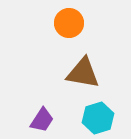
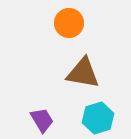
purple trapezoid: rotated 64 degrees counterclockwise
